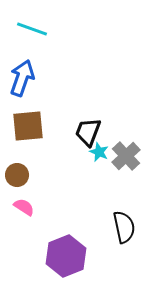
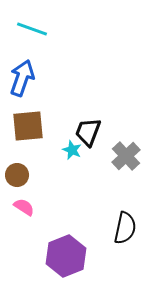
cyan star: moved 27 px left, 2 px up
black semicircle: moved 1 px right, 1 px down; rotated 24 degrees clockwise
